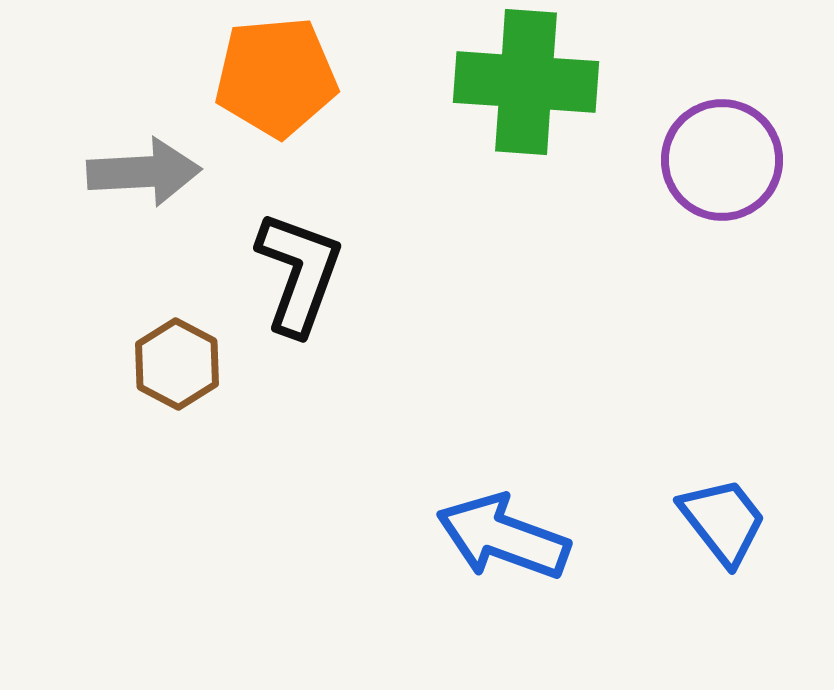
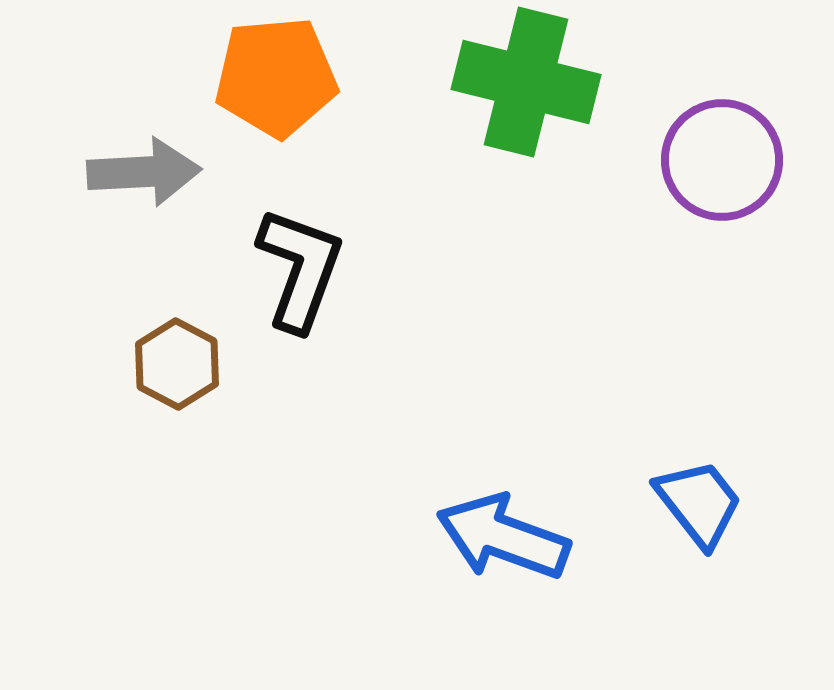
green cross: rotated 10 degrees clockwise
black L-shape: moved 1 px right, 4 px up
blue trapezoid: moved 24 px left, 18 px up
